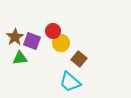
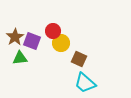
brown square: rotated 14 degrees counterclockwise
cyan trapezoid: moved 15 px right, 1 px down
